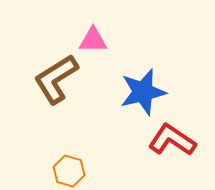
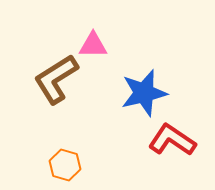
pink triangle: moved 5 px down
blue star: moved 1 px right, 1 px down
orange hexagon: moved 4 px left, 6 px up
